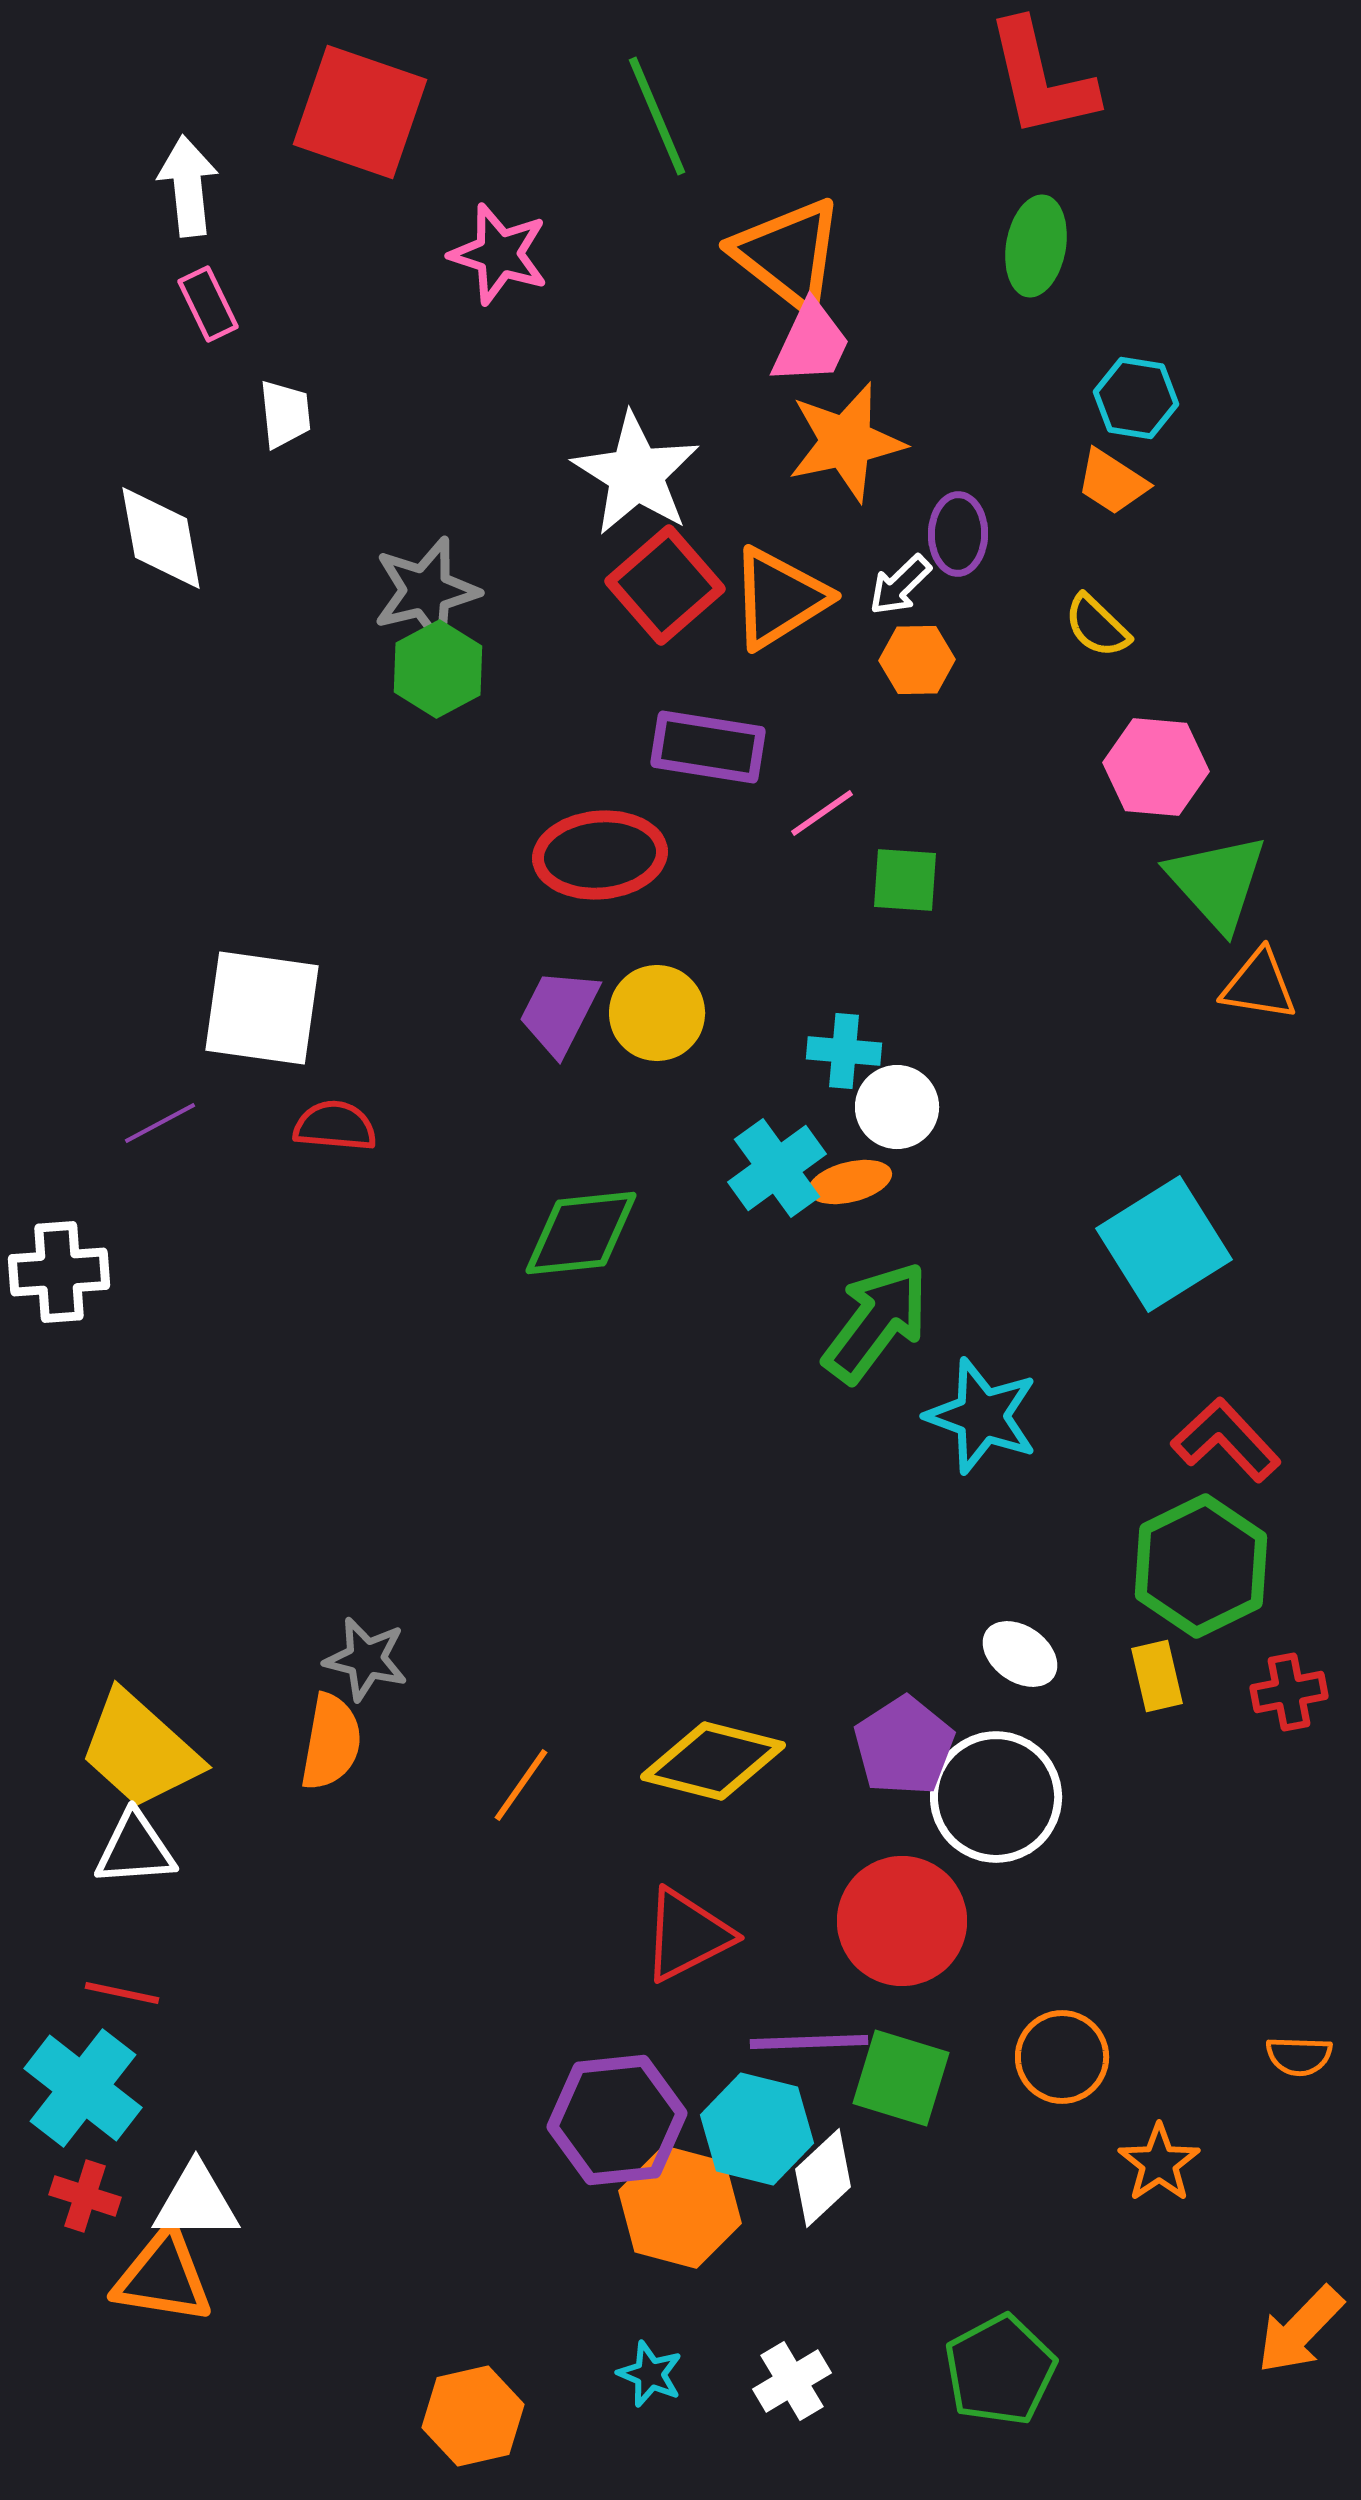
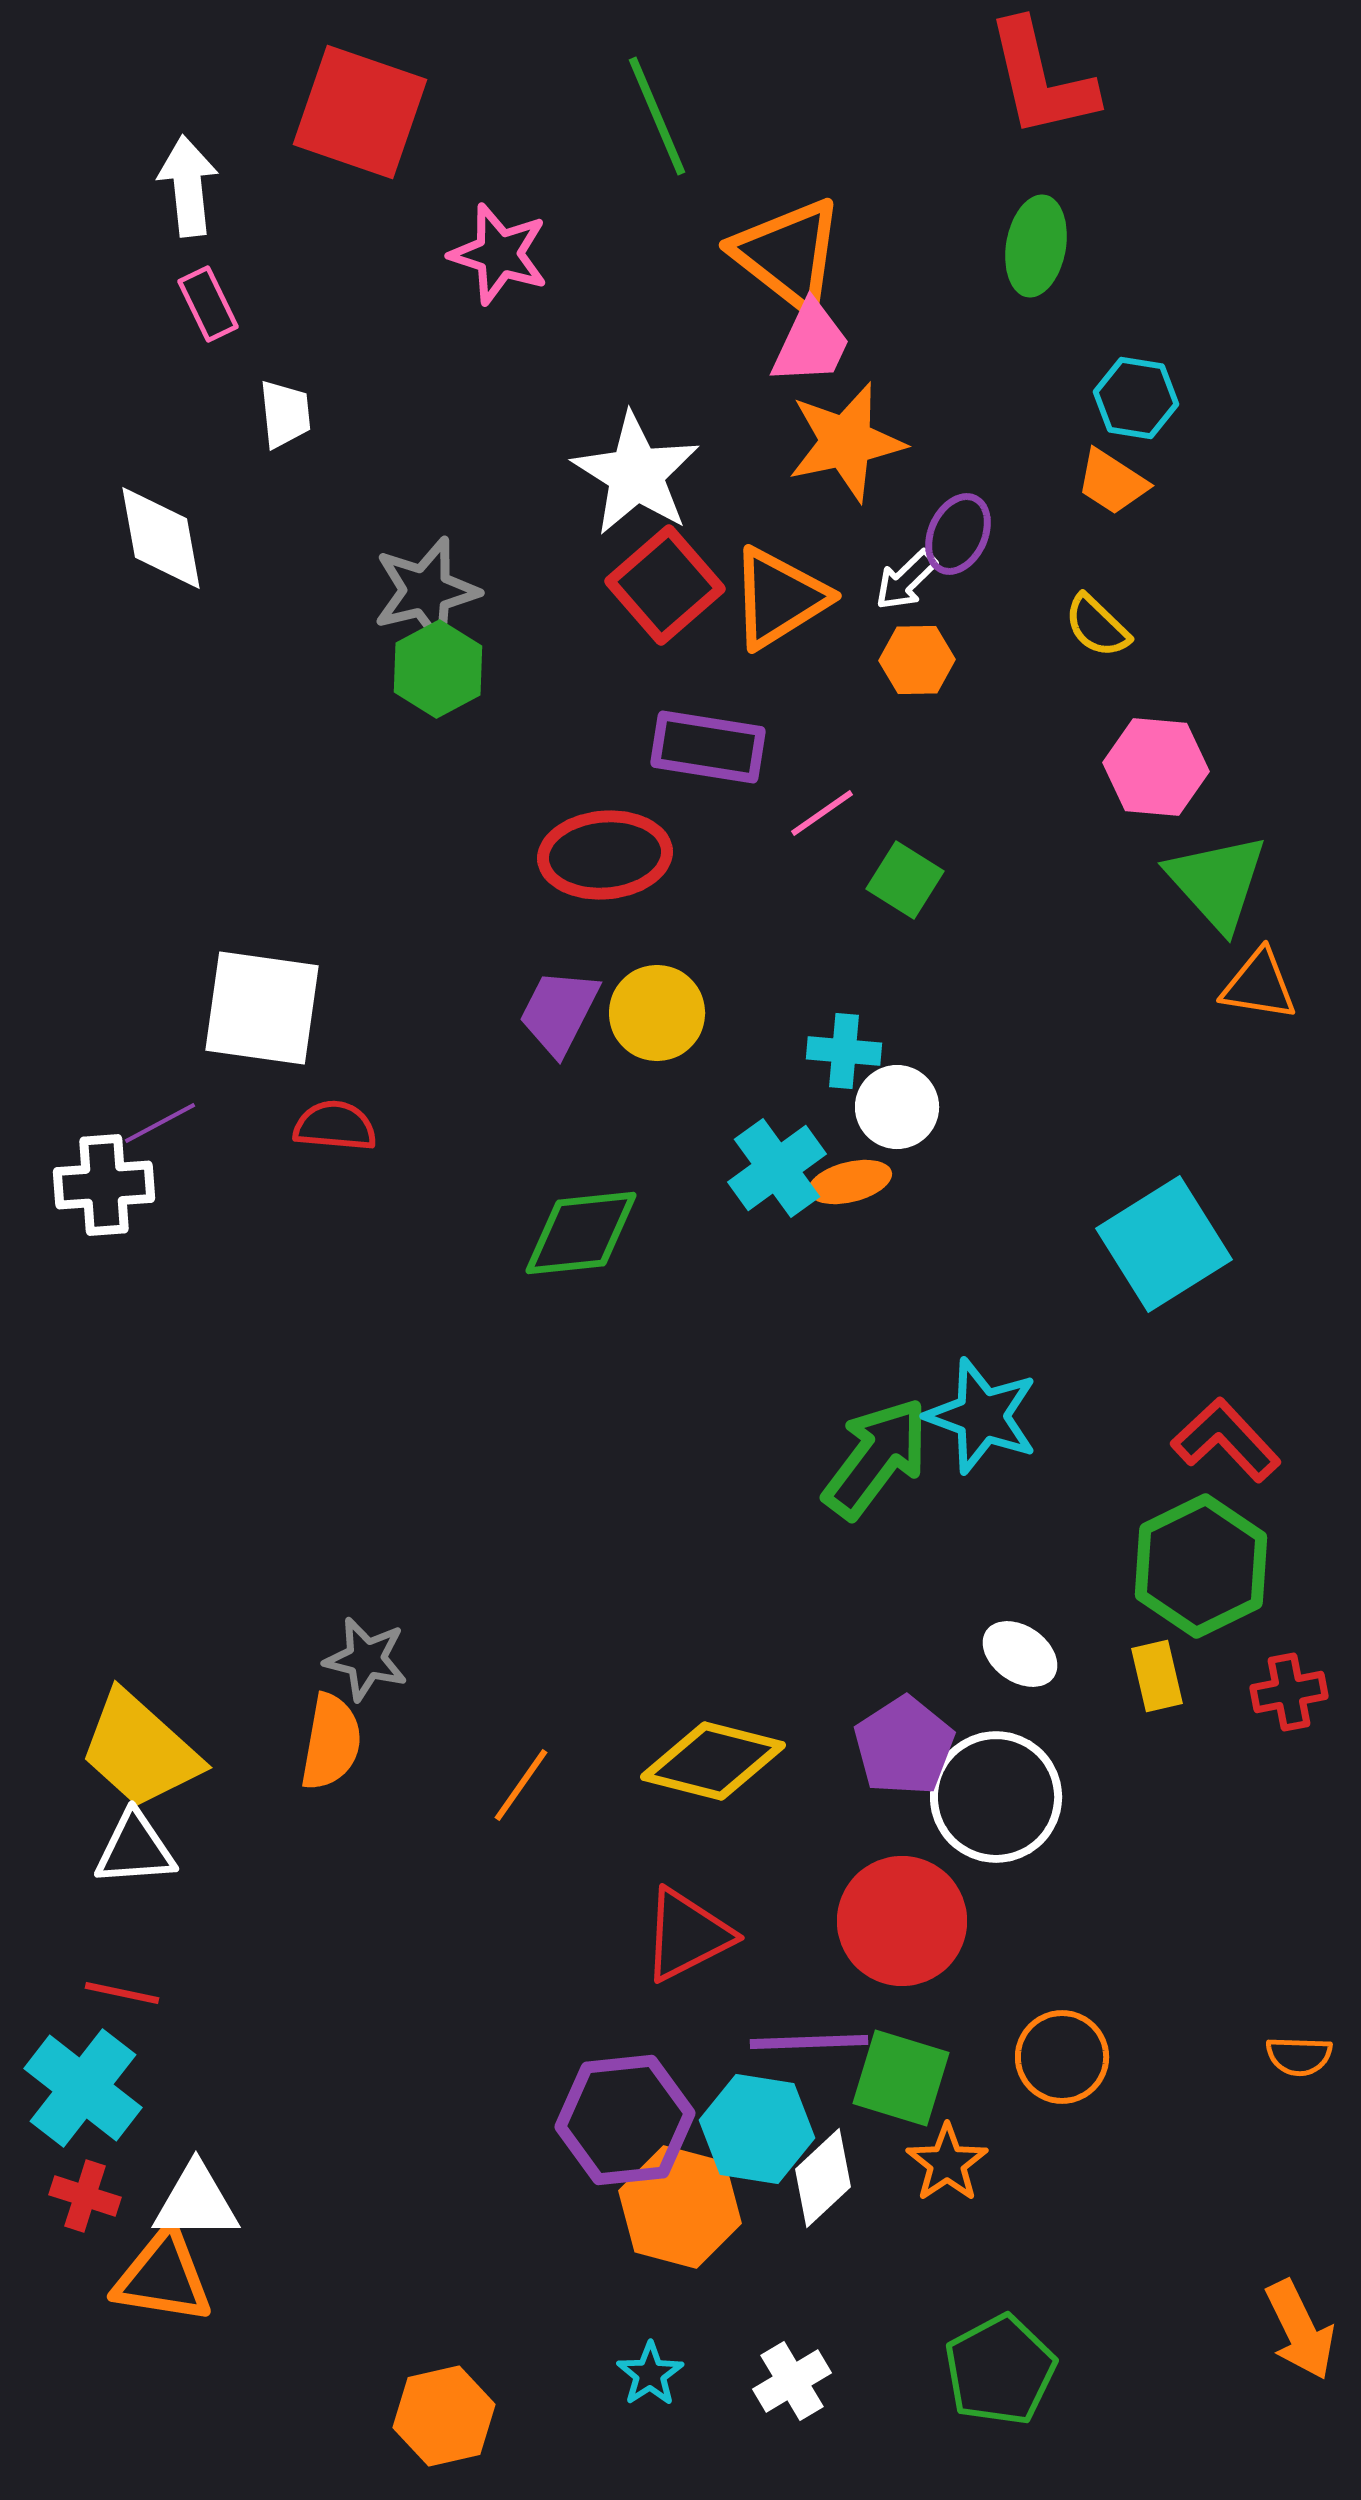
purple ellipse at (958, 534): rotated 24 degrees clockwise
white arrow at (900, 585): moved 6 px right, 5 px up
red ellipse at (600, 855): moved 5 px right
green square at (905, 880): rotated 28 degrees clockwise
white cross at (59, 1272): moved 45 px right, 87 px up
green arrow at (876, 1322): moved 136 px down
purple hexagon at (617, 2120): moved 8 px right
cyan hexagon at (757, 2129): rotated 5 degrees counterclockwise
orange star at (1159, 2163): moved 212 px left
orange arrow at (1300, 2330): rotated 70 degrees counterclockwise
cyan star at (650, 2374): rotated 16 degrees clockwise
orange hexagon at (473, 2416): moved 29 px left
